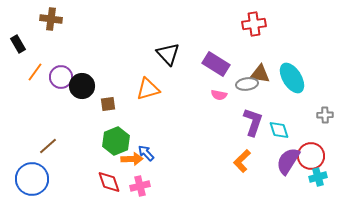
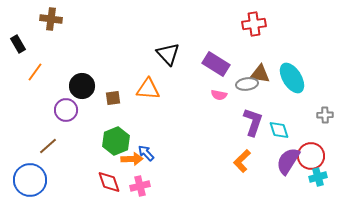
purple circle: moved 5 px right, 33 px down
orange triangle: rotated 20 degrees clockwise
brown square: moved 5 px right, 6 px up
blue circle: moved 2 px left, 1 px down
